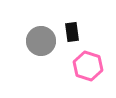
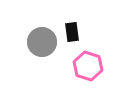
gray circle: moved 1 px right, 1 px down
